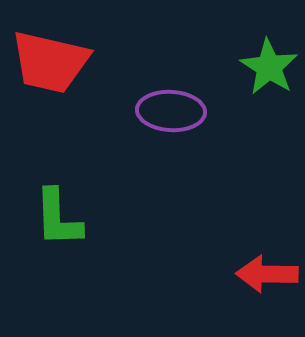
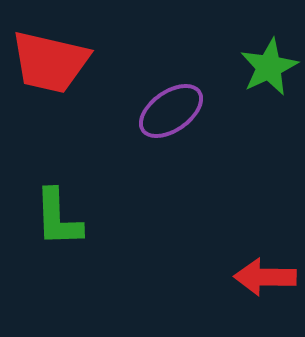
green star: rotated 14 degrees clockwise
purple ellipse: rotated 38 degrees counterclockwise
red arrow: moved 2 px left, 3 px down
